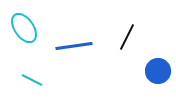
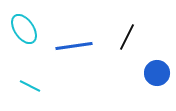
cyan ellipse: moved 1 px down
blue circle: moved 1 px left, 2 px down
cyan line: moved 2 px left, 6 px down
